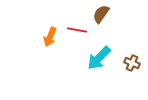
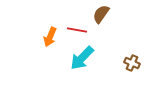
cyan arrow: moved 17 px left
